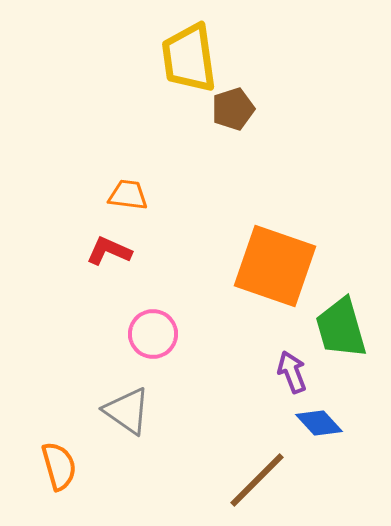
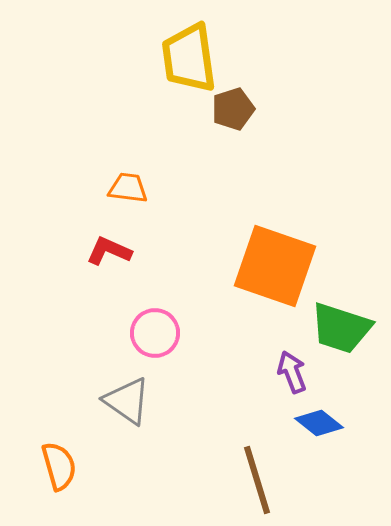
orange trapezoid: moved 7 px up
green trapezoid: rotated 56 degrees counterclockwise
pink circle: moved 2 px right, 1 px up
gray triangle: moved 10 px up
blue diamond: rotated 9 degrees counterclockwise
brown line: rotated 62 degrees counterclockwise
